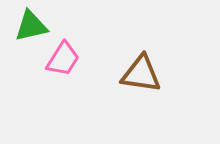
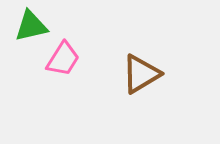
brown triangle: rotated 39 degrees counterclockwise
